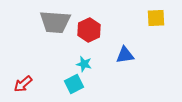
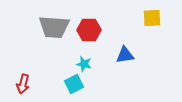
yellow square: moved 4 px left
gray trapezoid: moved 1 px left, 5 px down
red hexagon: rotated 25 degrees clockwise
red arrow: rotated 36 degrees counterclockwise
